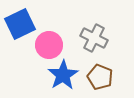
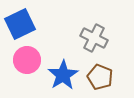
pink circle: moved 22 px left, 15 px down
